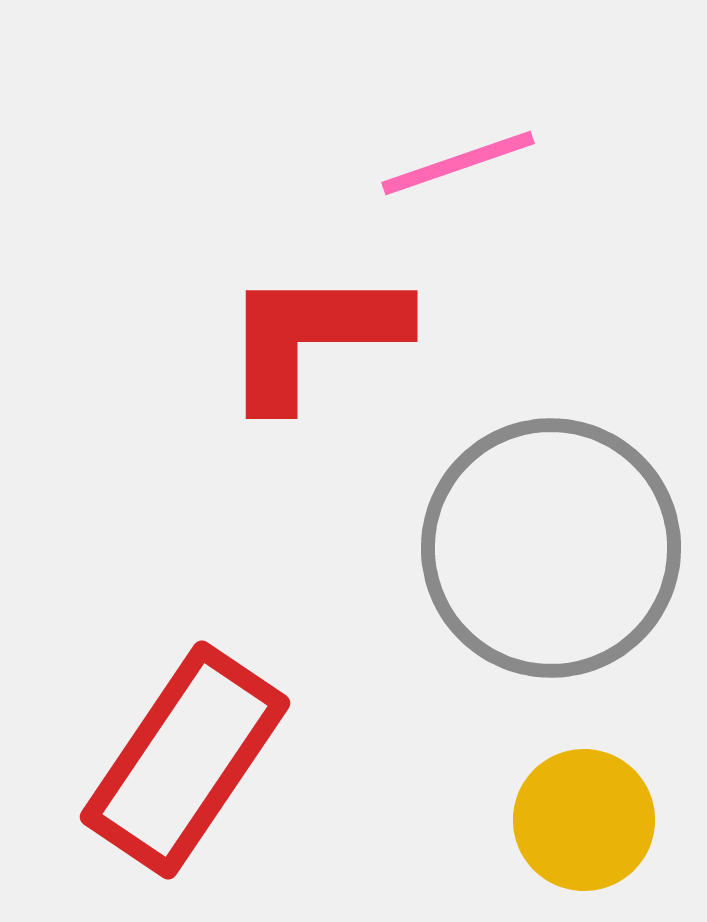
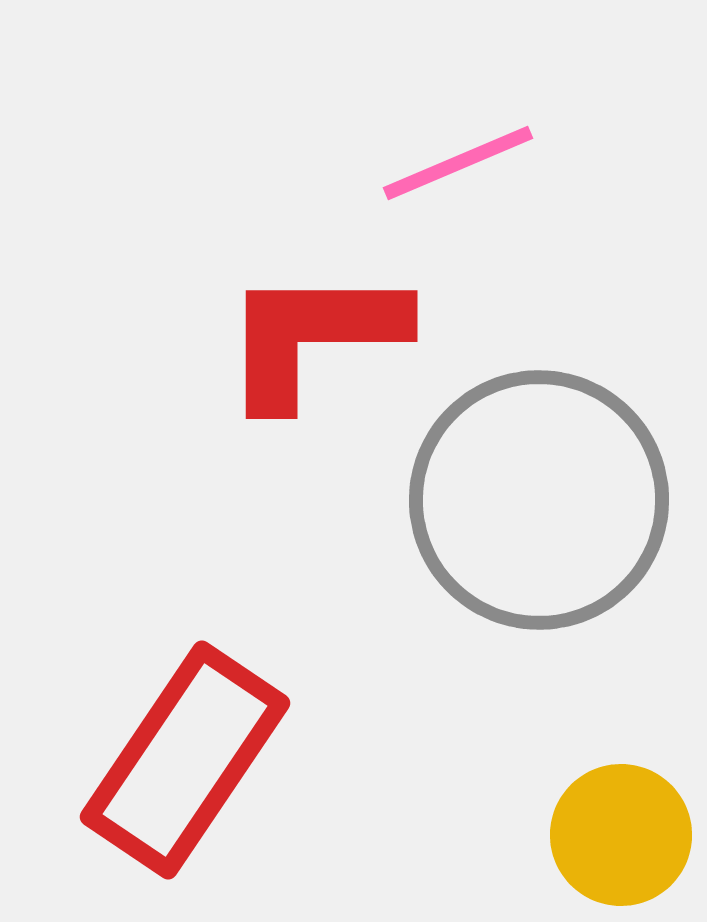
pink line: rotated 4 degrees counterclockwise
gray circle: moved 12 px left, 48 px up
yellow circle: moved 37 px right, 15 px down
